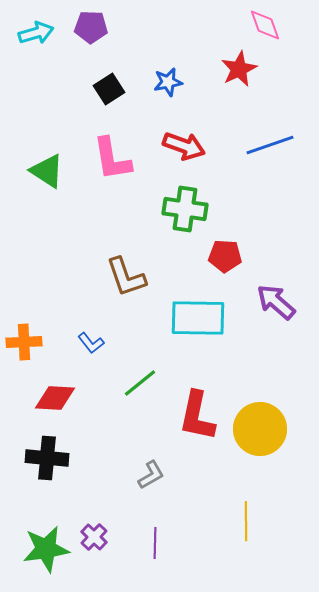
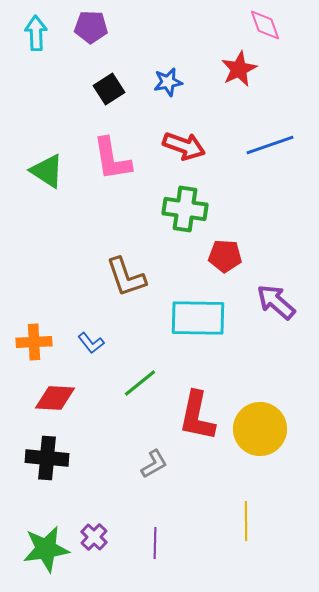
cyan arrow: rotated 76 degrees counterclockwise
orange cross: moved 10 px right
gray L-shape: moved 3 px right, 11 px up
